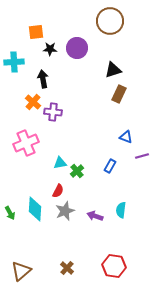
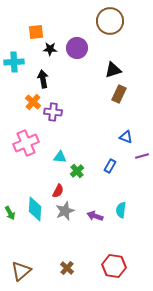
cyan triangle: moved 6 px up; rotated 16 degrees clockwise
